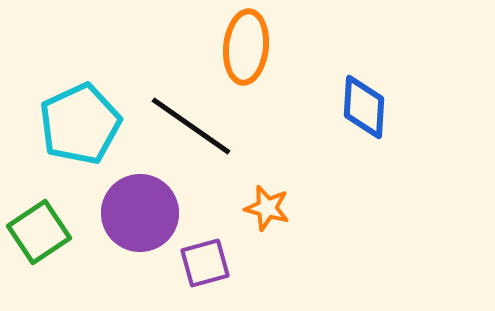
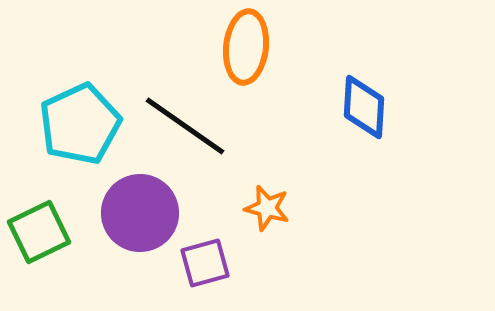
black line: moved 6 px left
green square: rotated 8 degrees clockwise
